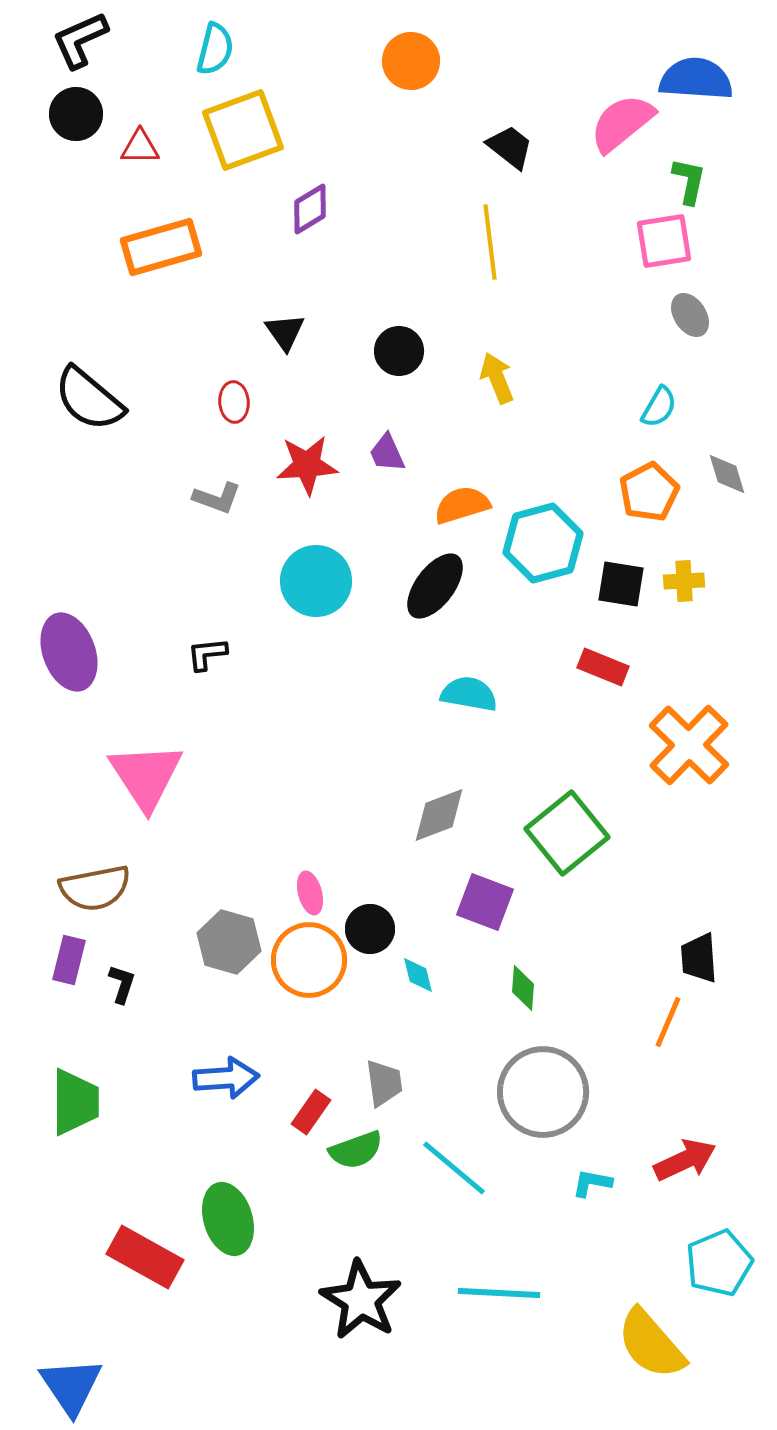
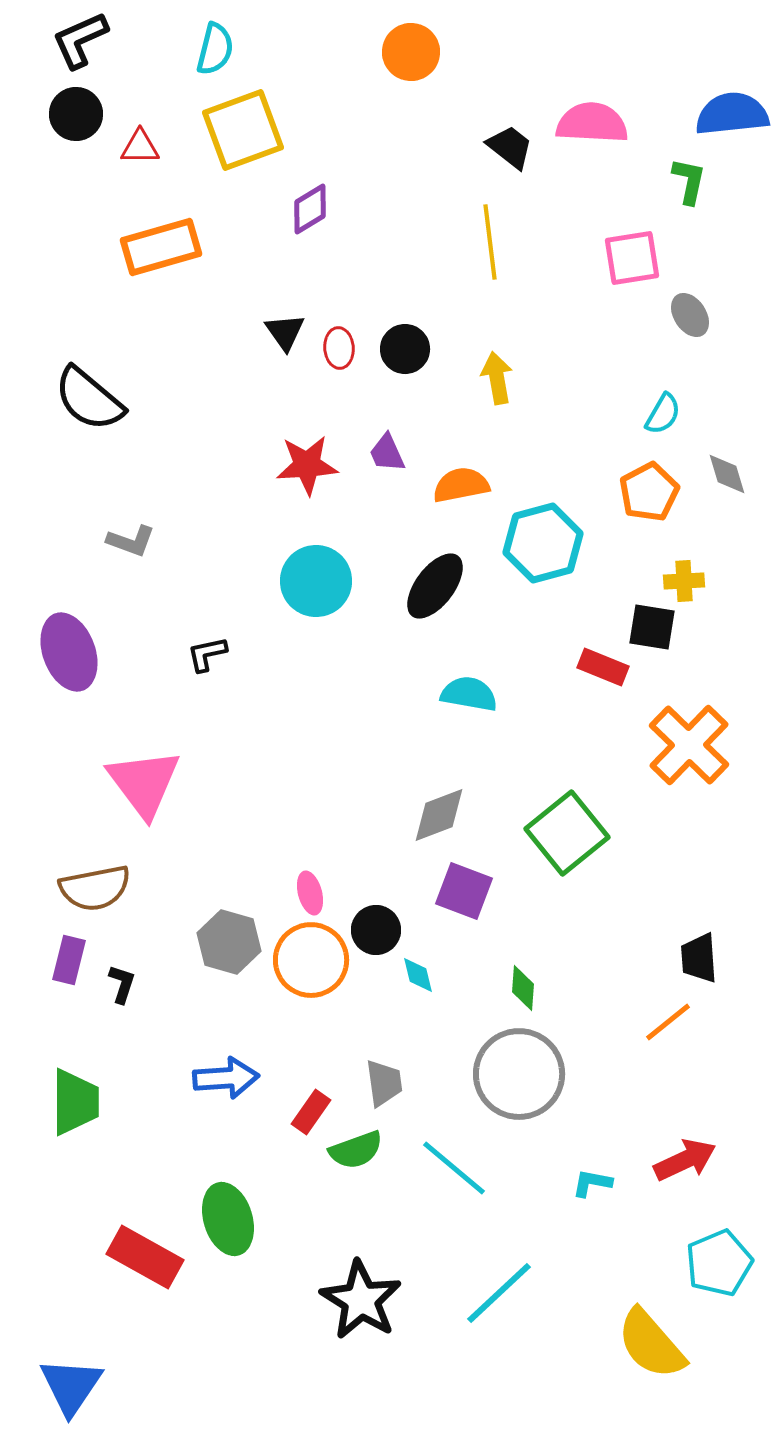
orange circle at (411, 61): moved 9 px up
blue semicircle at (696, 79): moved 36 px right, 35 px down; rotated 10 degrees counterclockwise
pink semicircle at (622, 123): moved 30 px left; rotated 42 degrees clockwise
pink square at (664, 241): moved 32 px left, 17 px down
black circle at (399, 351): moved 6 px right, 2 px up
yellow arrow at (497, 378): rotated 12 degrees clockwise
red ellipse at (234, 402): moved 105 px right, 54 px up
cyan semicircle at (659, 407): moved 4 px right, 7 px down
gray L-shape at (217, 498): moved 86 px left, 43 px down
orange semicircle at (462, 505): moved 1 px left, 20 px up; rotated 6 degrees clockwise
black square at (621, 584): moved 31 px right, 43 px down
black L-shape at (207, 654): rotated 6 degrees counterclockwise
pink triangle at (146, 776): moved 2 px left, 7 px down; rotated 4 degrees counterclockwise
purple square at (485, 902): moved 21 px left, 11 px up
black circle at (370, 929): moved 6 px right, 1 px down
orange circle at (309, 960): moved 2 px right
orange line at (668, 1022): rotated 28 degrees clockwise
gray circle at (543, 1092): moved 24 px left, 18 px up
cyan line at (499, 1293): rotated 46 degrees counterclockwise
blue triangle at (71, 1386): rotated 8 degrees clockwise
